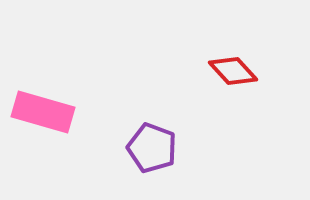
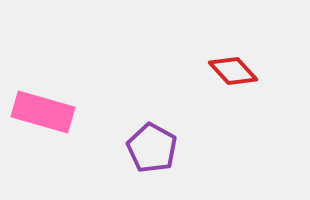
purple pentagon: rotated 9 degrees clockwise
